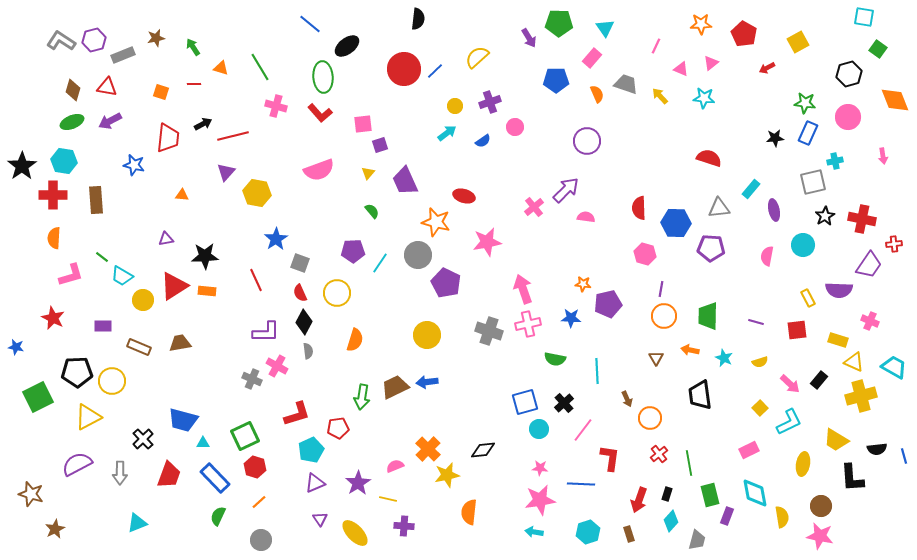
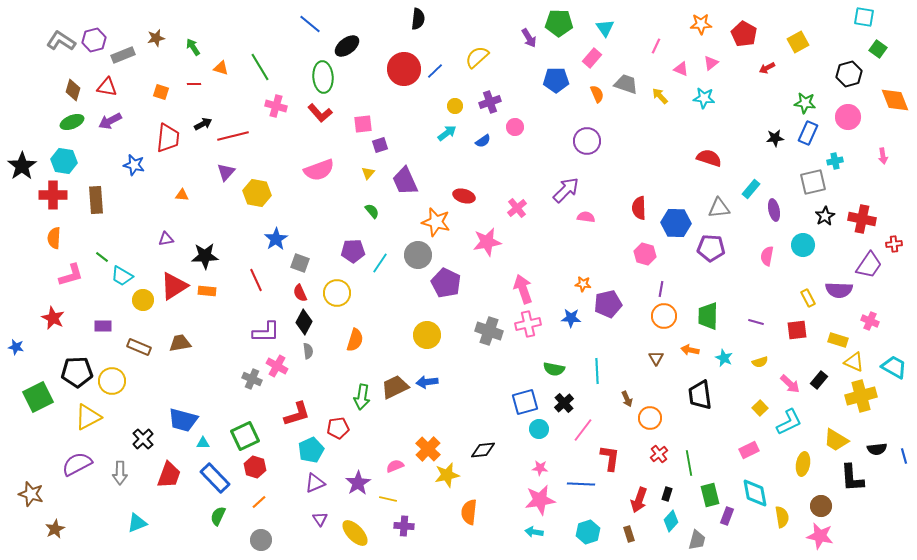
pink cross at (534, 207): moved 17 px left, 1 px down
green semicircle at (555, 359): moved 1 px left, 10 px down
